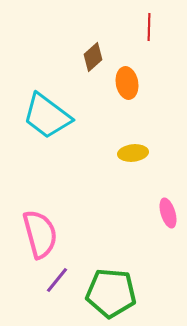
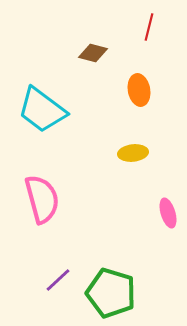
red line: rotated 12 degrees clockwise
brown diamond: moved 4 px up; rotated 56 degrees clockwise
orange ellipse: moved 12 px right, 7 px down
cyan trapezoid: moved 5 px left, 6 px up
pink semicircle: moved 2 px right, 35 px up
purple line: moved 1 px right; rotated 8 degrees clockwise
green pentagon: rotated 12 degrees clockwise
